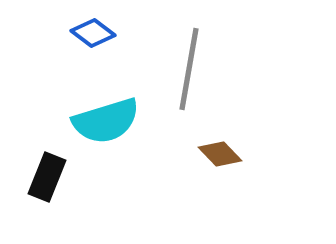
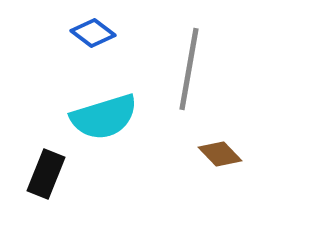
cyan semicircle: moved 2 px left, 4 px up
black rectangle: moved 1 px left, 3 px up
